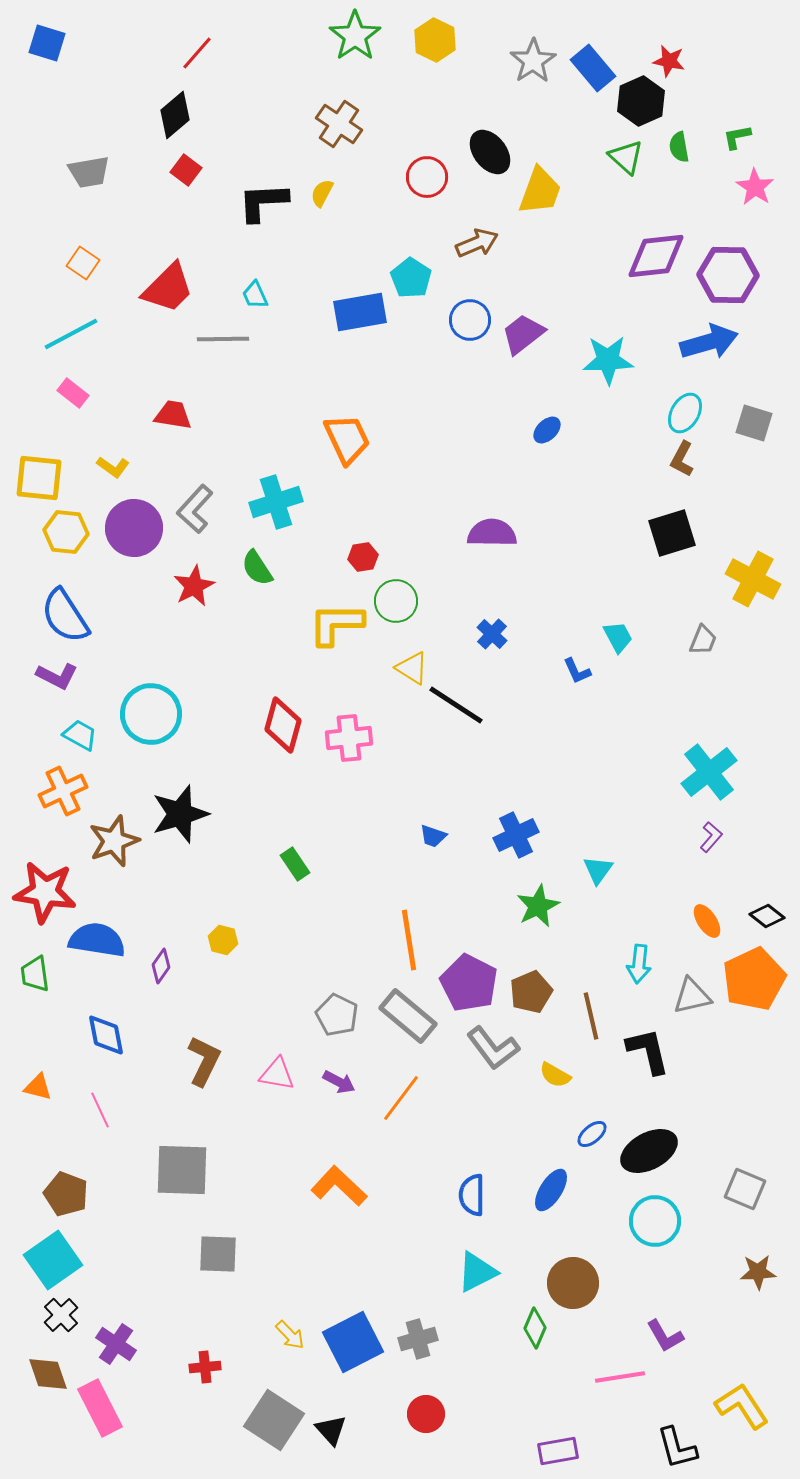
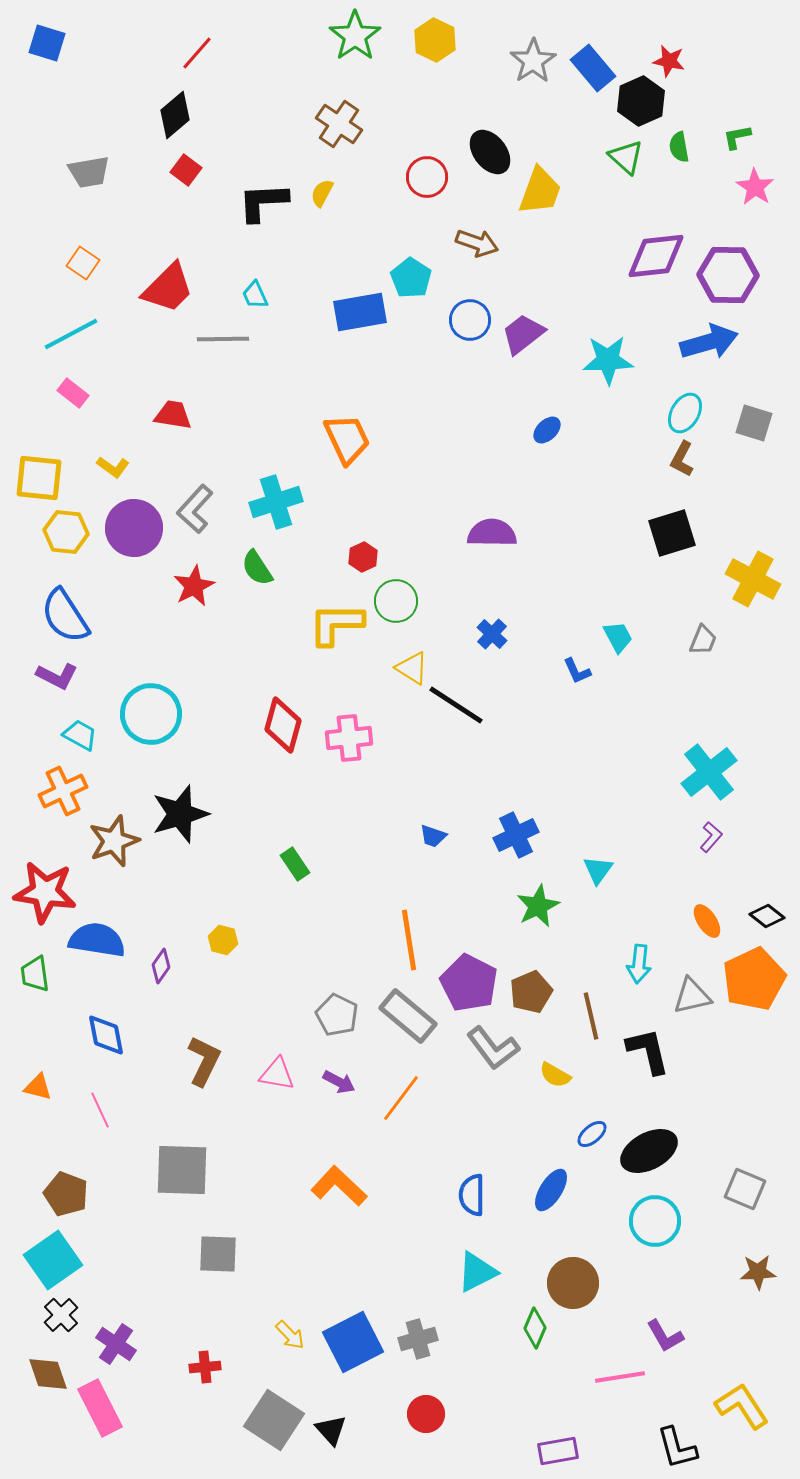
brown arrow at (477, 243): rotated 42 degrees clockwise
red hexagon at (363, 557): rotated 16 degrees counterclockwise
